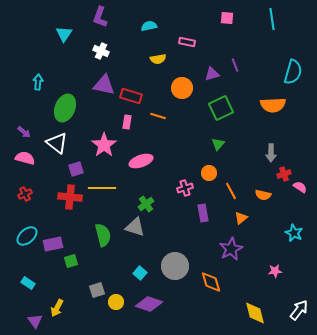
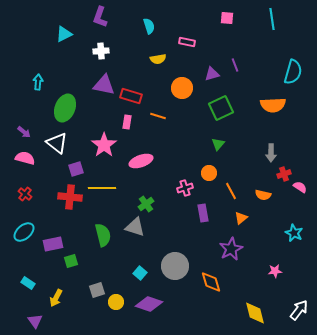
cyan semicircle at (149, 26): rotated 84 degrees clockwise
cyan triangle at (64, 34): rotated 30 degrees clockwise
white cross at (101, 51): rotated 28 degrees counterclockwise
red cross at (25, 194): rotated 24 degrees counterclockwise
cyan ellipse at (27, 236): moved 3 px left, 4 px up
yellow arrow at (57, 308): moved 1 px left, 10 px up
